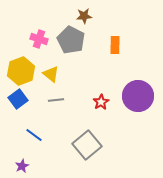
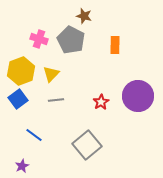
brown star: rotated 21 degrees clockwise
yellow triangle: rotated 36 degrees clockwise
